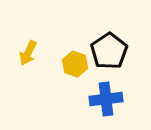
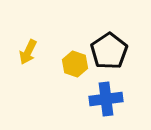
yellow arrow: moved 1 px up
